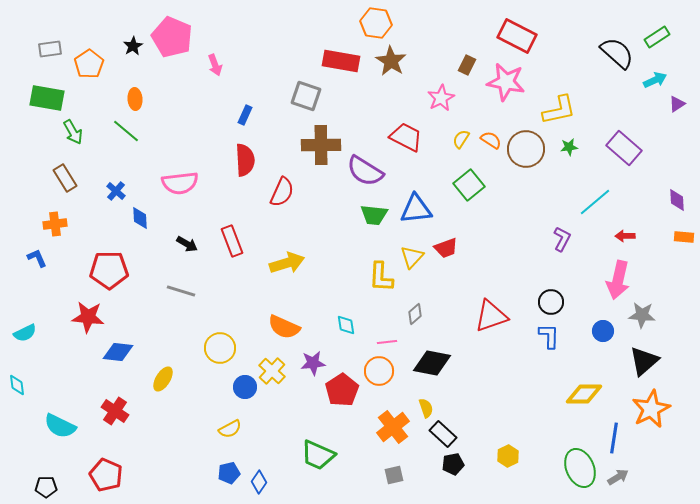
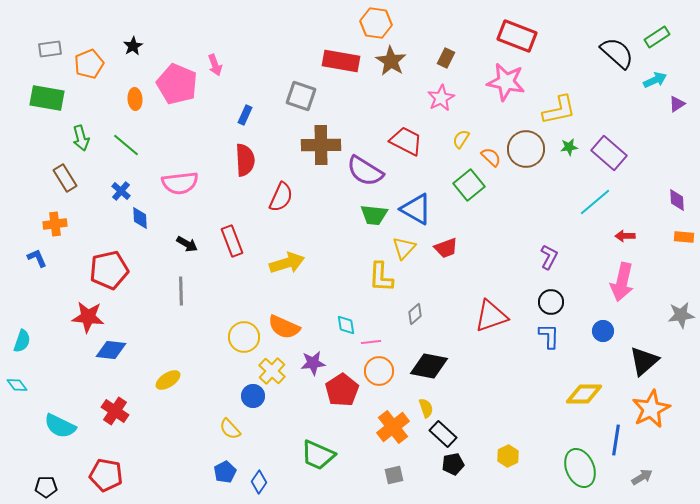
red rectangle at (517, 36): rotated 6 degrees counterclockwise
pink pentagon at (172, 37): moved 5 px right, 47 px down
orange pentagon at (89, 64): rotated 12 degrees clockwise
brown rectangle at (467, 65): moved 21 px left, 7 px up
gray square at (306, 96): moved 5 px left
green line at (126, 131): moved 14 px down
green arrow at (73, 132): moved 8 px right, 6 px down; rotated 15 degrees clockwise
red trapezoid at (406, 137): moved 4 px down
orange semicircle at (491, 140): moved 17 px down; rotated 10 degrees clockwise
purple rectangle at (624, 148): moved 15 px left, 5 px down
blue cross at (116, 191): moved 5 px right
red semicircle at (282, 192): moved 1 px left, 5 px down
blue triangle at (416, 209): rotated 36 degrees clockwise
purple L-shape at (562, 239): moved 13 px left, 18 px down
yellow triangle at (412, 257): moved 8 px left, 9 px up
red pentagon at (109, 270): rotated 12 degrees counterclockwise
pink arrow at (618, 280): moved 4 px right, 2 px down
gray line at (181, 291): rotated 72 degrees clockwise
gray star at (642, 315): moved 39 px right; rotated 12 degrees counterclockwise
cyan semicircle at (25, 333): moved 3 px left, 8 px down; rotated 45 degrees counterclockwise
pink line at (387, 342): moved 16 px left
yellow circle at (220, 348): moved 24 px right, 11 px up
blue diamond at (118, 352): moved 7 px left, 2 px up
black diamond at (432, 363): moved 3 px left, 3 px down
yellow ellipse at (163, 379): moved 5 px right, 1 px down; rotated 25 degrees clockwise
cyan diamond at (17, 385): rotated 30 degrees counterclockwise
blue circle at (245, 387): moved 8 px right, 9 px down
yellow semicircle at (230, 429): rotated 75 degrees clockwise
blue line at (614, 438): moved 2 px right, 2 px down
blue pentagon at (229, 473): moved 4 px left, 1 px up; rotated 15 degrees counterclockwise
red pentagon at (106, 475): rotated 12 degrees counterclockwise
gray arrow at (618, 477): moved 24 px right
